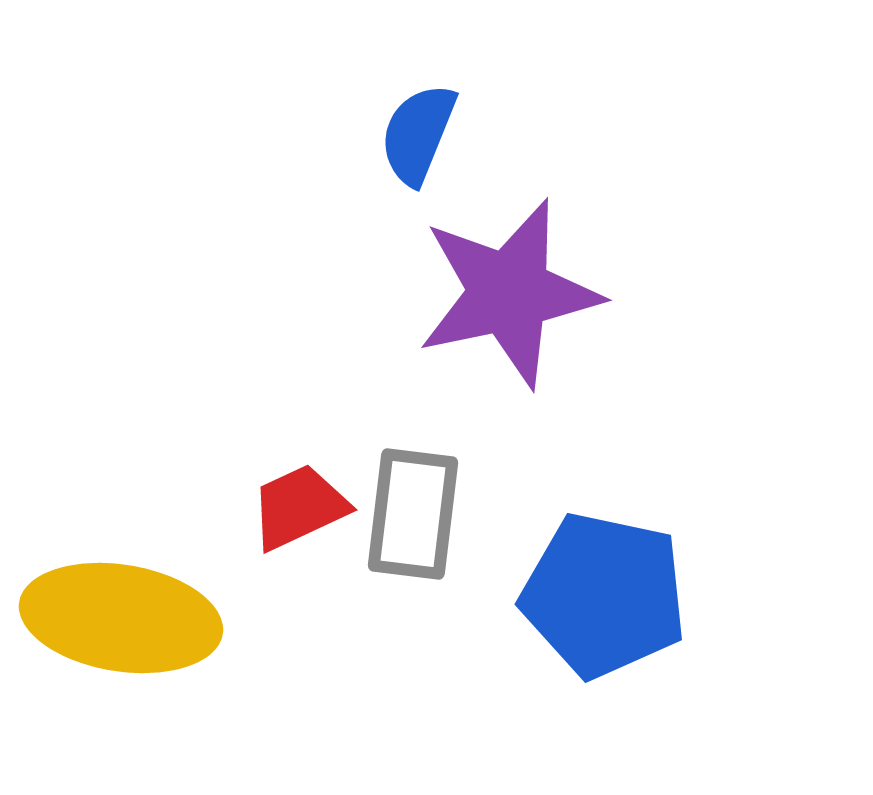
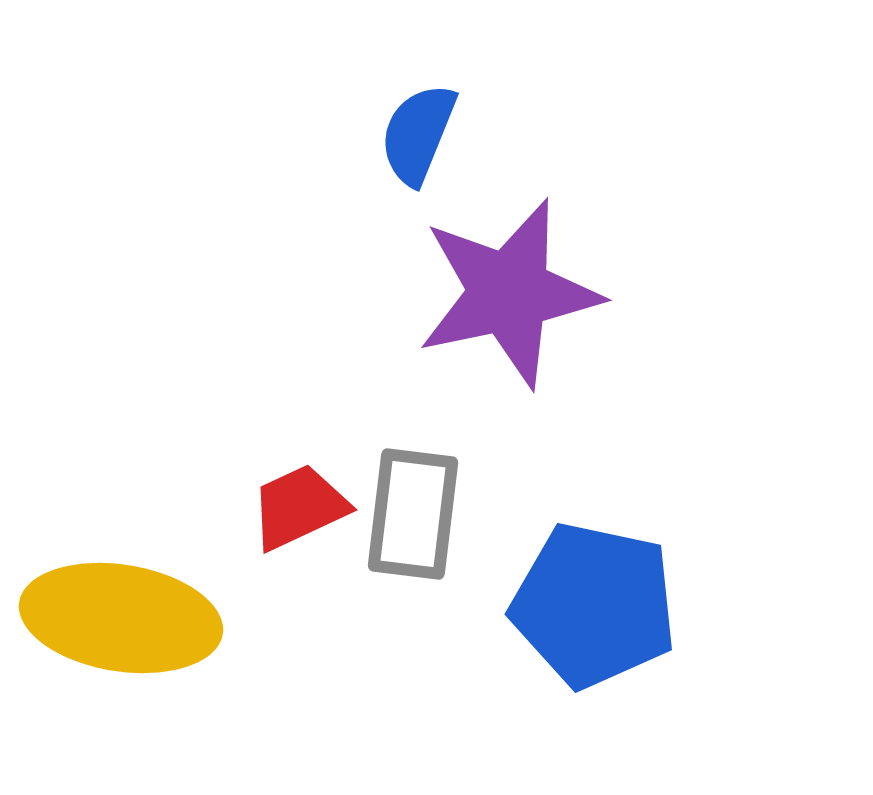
blue pentagon: moved 10 px left, 10 px down
